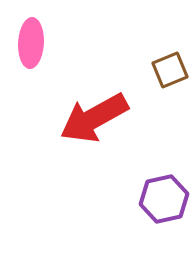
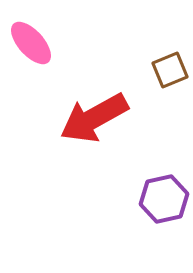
pink ellipse: rotated 45 degrees counterclockwise
